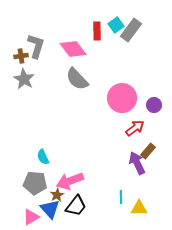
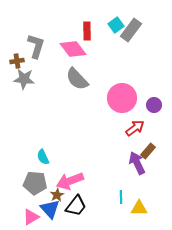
red rectangle: moved 10 px left
brown cross: moved 4 px left, 5 px down
gray star: rotated 25 degrees counterclockwise
